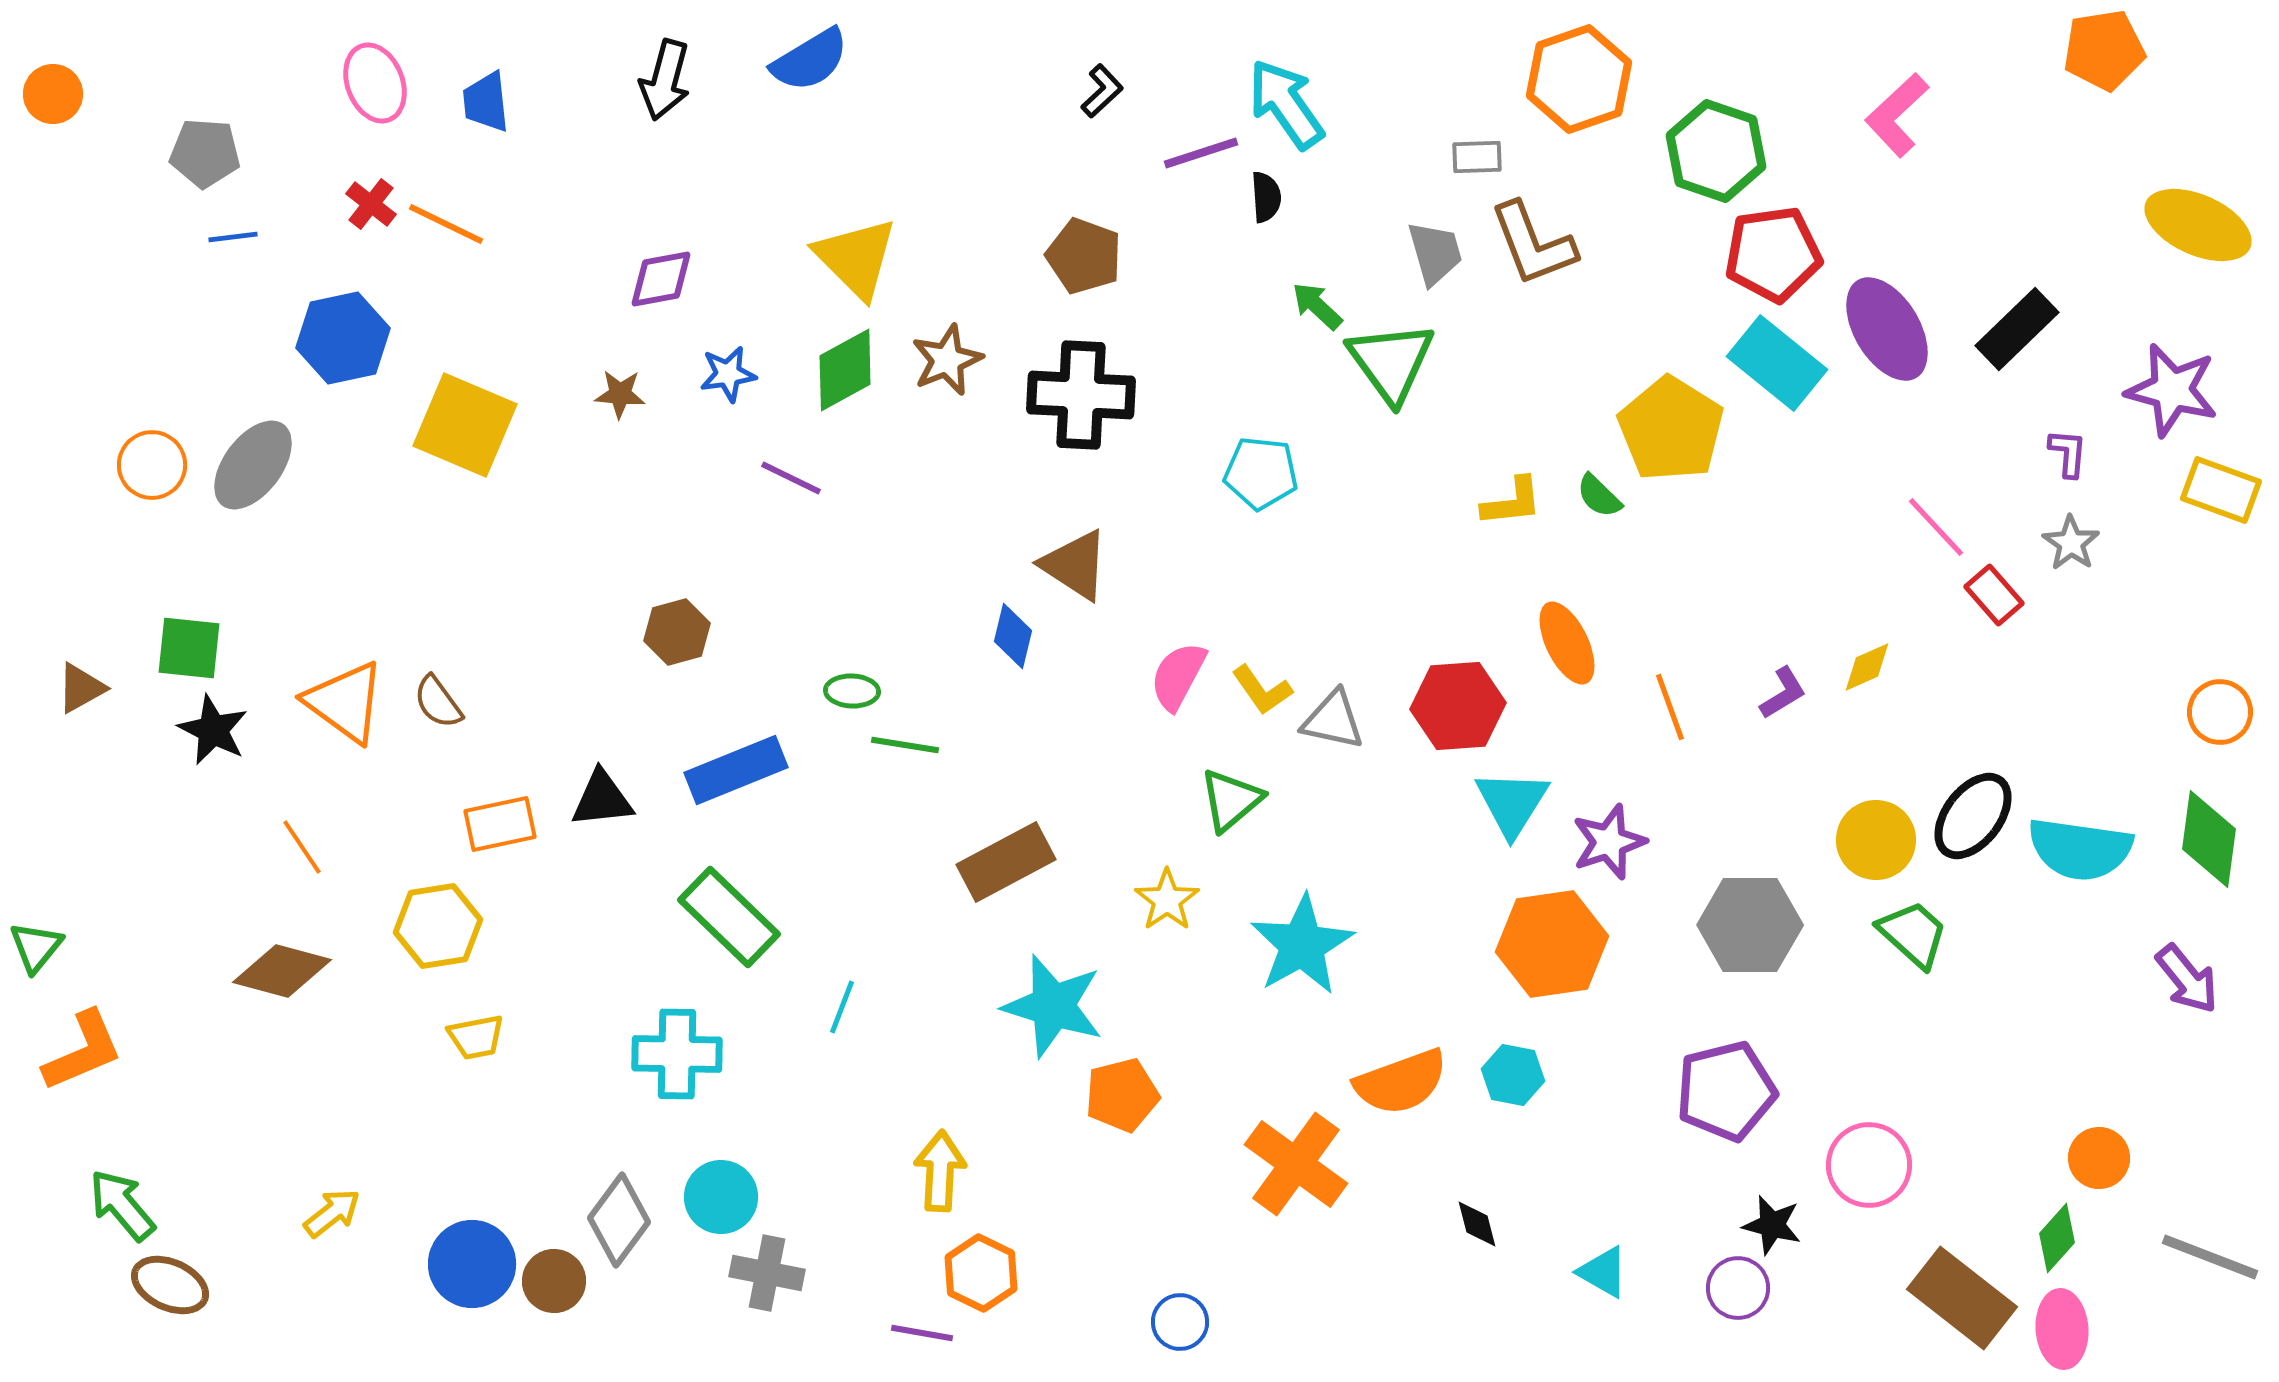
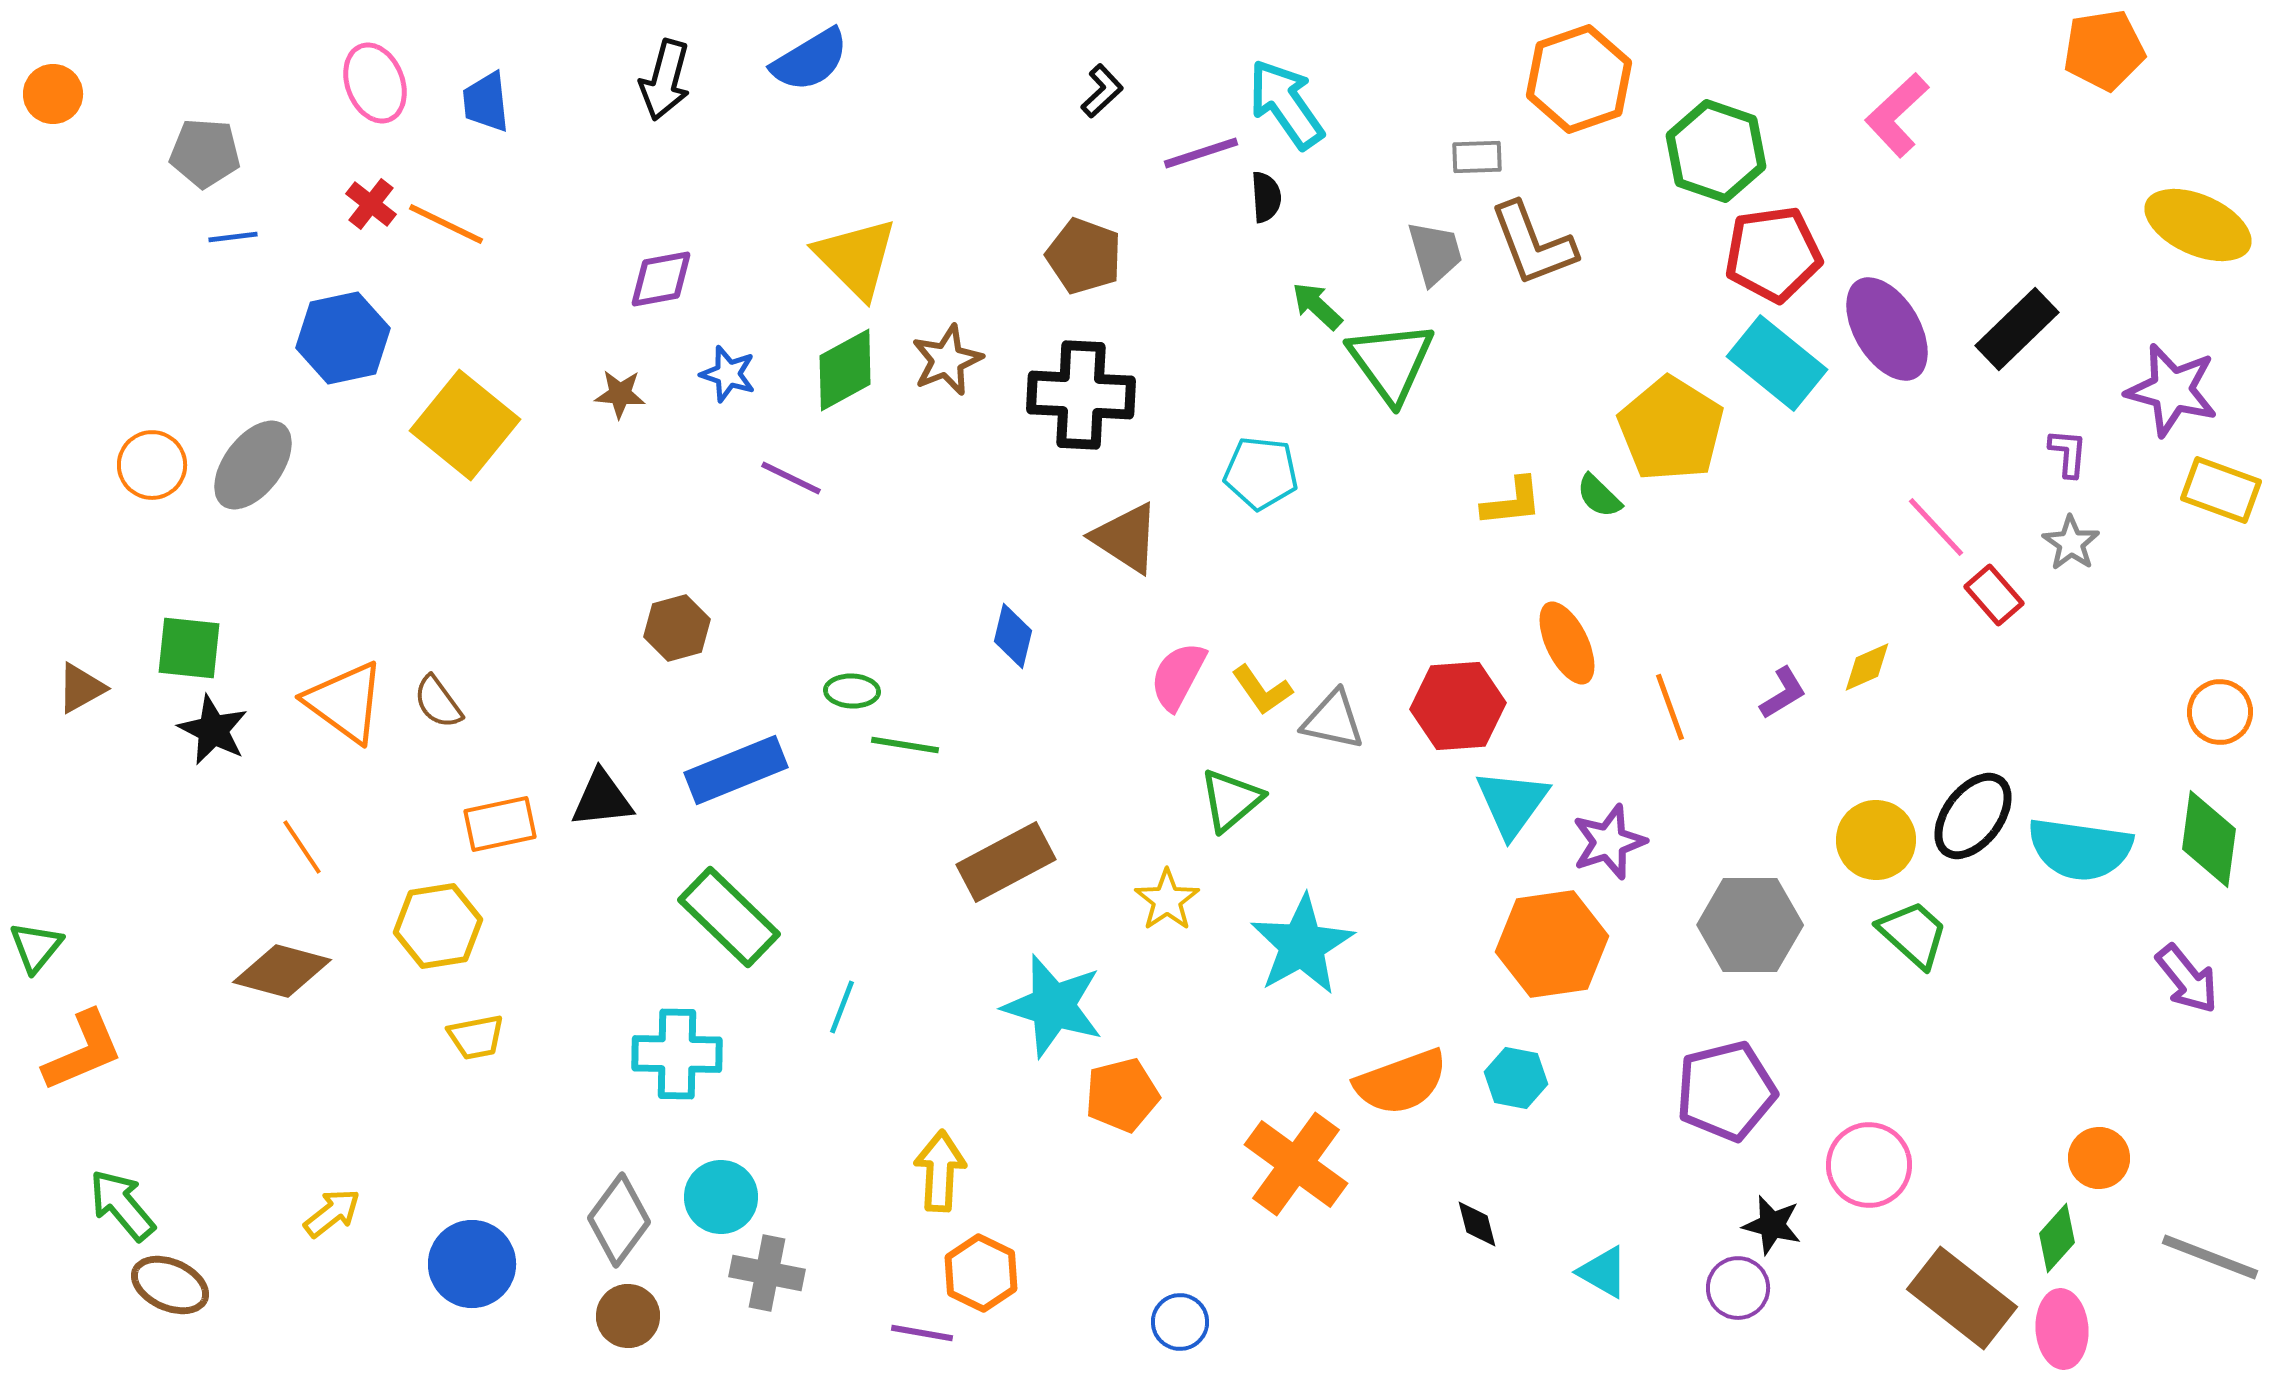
blue star at (728, 374): rotated 26 degrees clockwise
yellow square at (465, 425): rotated 16 degrees clockwise
brown triangle at (1075, 565): moved 51 px right, 27 px up
brown hexagon at (677, 632): moved 4 px up
cyan triangle at (1512, 803): rotated 4 degrees clockwise
cyan hexagon at (1513, 1075): moved 3 px right, 3 px down
brown circle at (554, 1281): moved 74 px right, 35 px down
